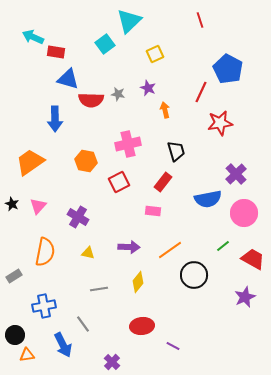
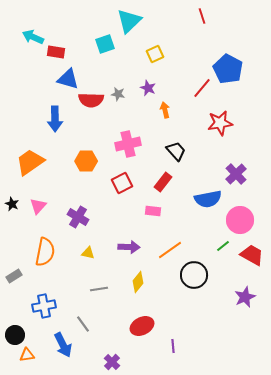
red line at (200, 20): moved 2 px right, 4 px up
cyan square at (105, 44): rotated 18 degrees clockwise
red line at (201, 92): moved 1 px right, 4 px up; rotated 15 degrees clockwise
black trapezoid at (176, 151): rotated 25 degrees counterclockwise
orange hexagon at (86, 161): rotated 10 degrees counterclockwise
red square at (119, 182): moved 3 px right, 1 px down
pink circle at (244, 213): moved 4 px left, 7 px down
red trapezoid at (253, 259): moved 1 px left, 4 px up
red ellipse at (142, 326): rotated 20 degrees counterclockwise
purple line at (173, 346): rotated 56 degrees clockwise
